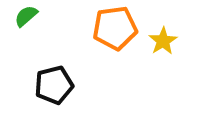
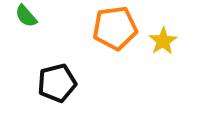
green semicircle: rotated 90 degrees counterclockwise
black pentagon: moved 3 px right, 2 px up
